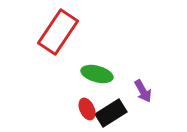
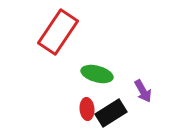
red ellipse: rotated 20 degrees clockwise
